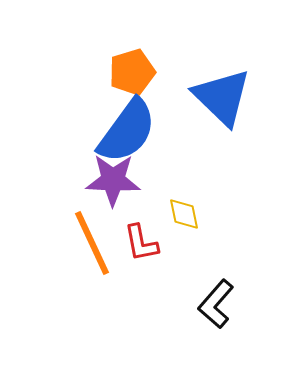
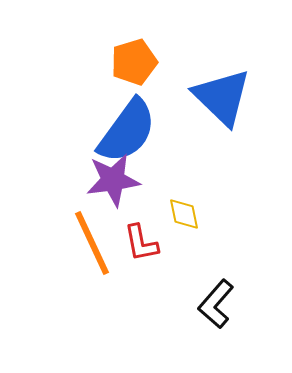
orange pentagon: moved 2 px right, 10 px up
purple star: rotated 10 degrees counterclockwise
